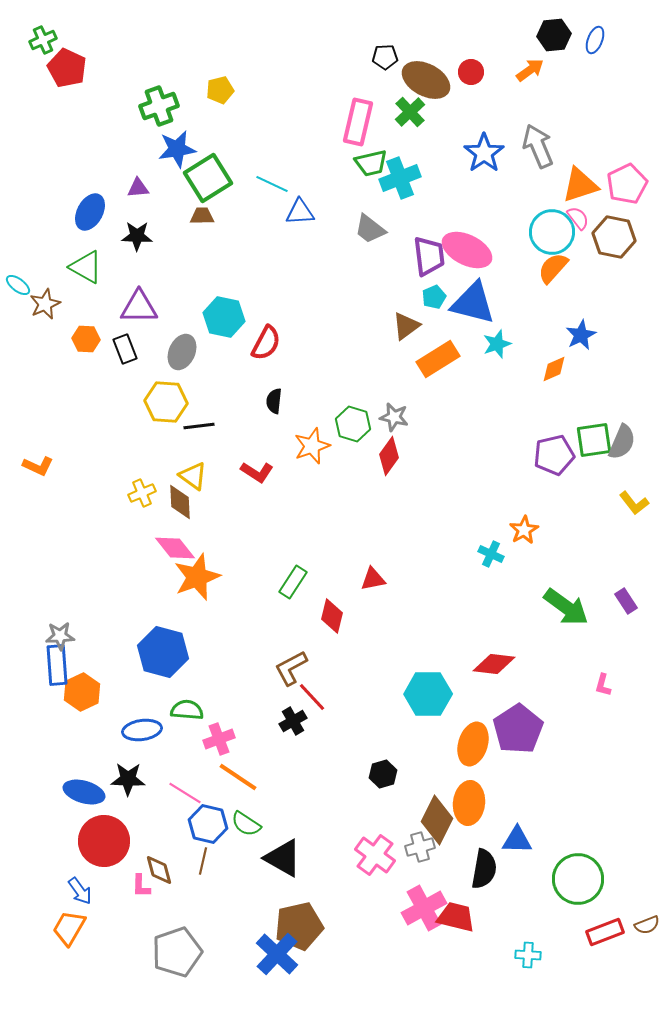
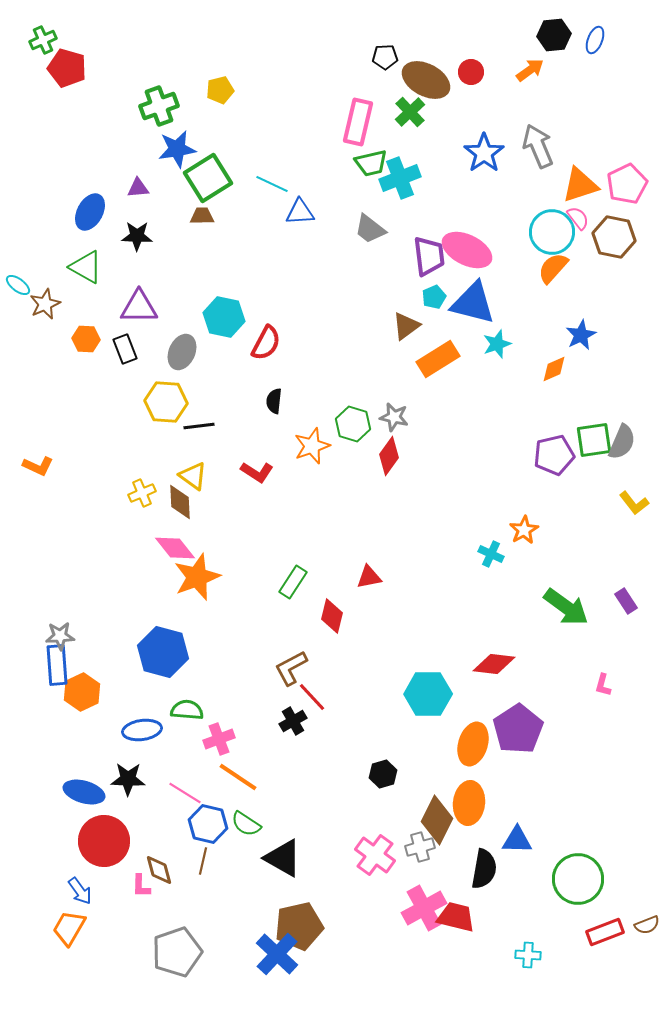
red pentagon at (67, 68): rotated 9 degrees counterclockwise
red triangle at (373, 579): moved 4 px left, 2 px up
